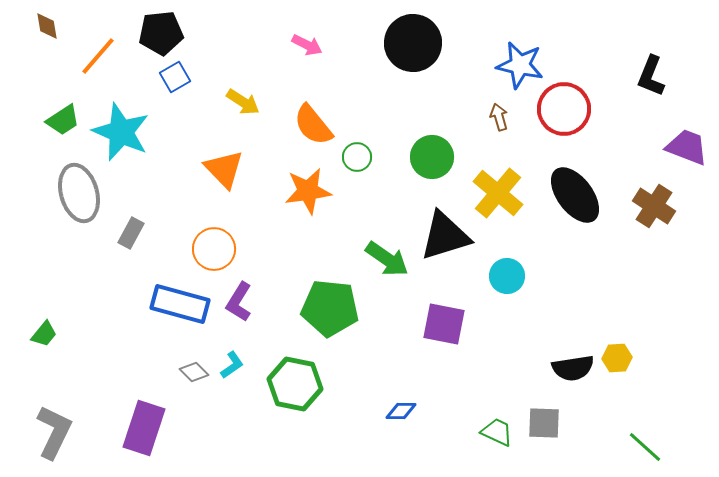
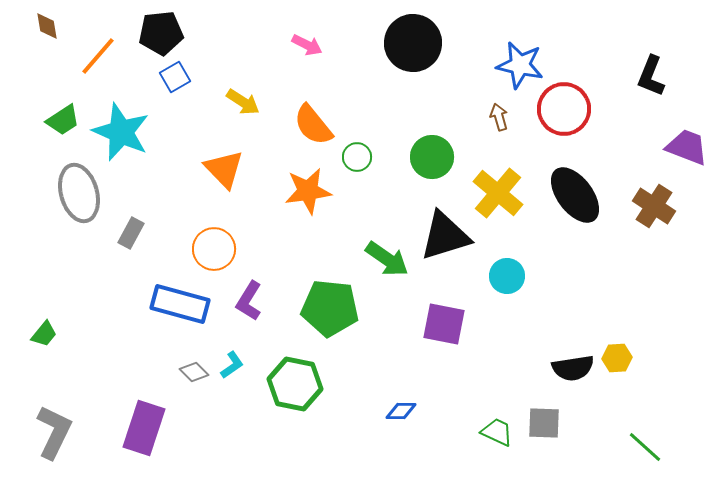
purple L-shape at (239, 302): moved 10 px right, 1 px up
